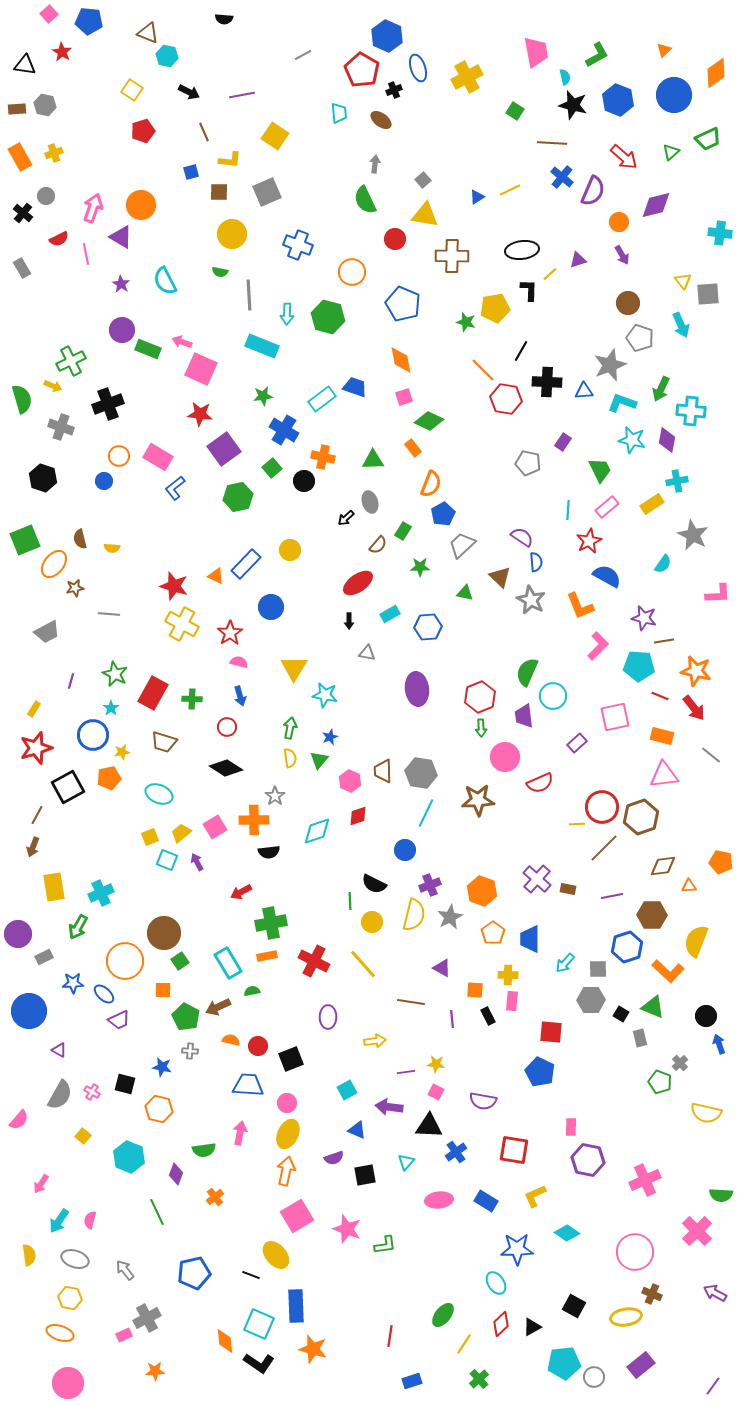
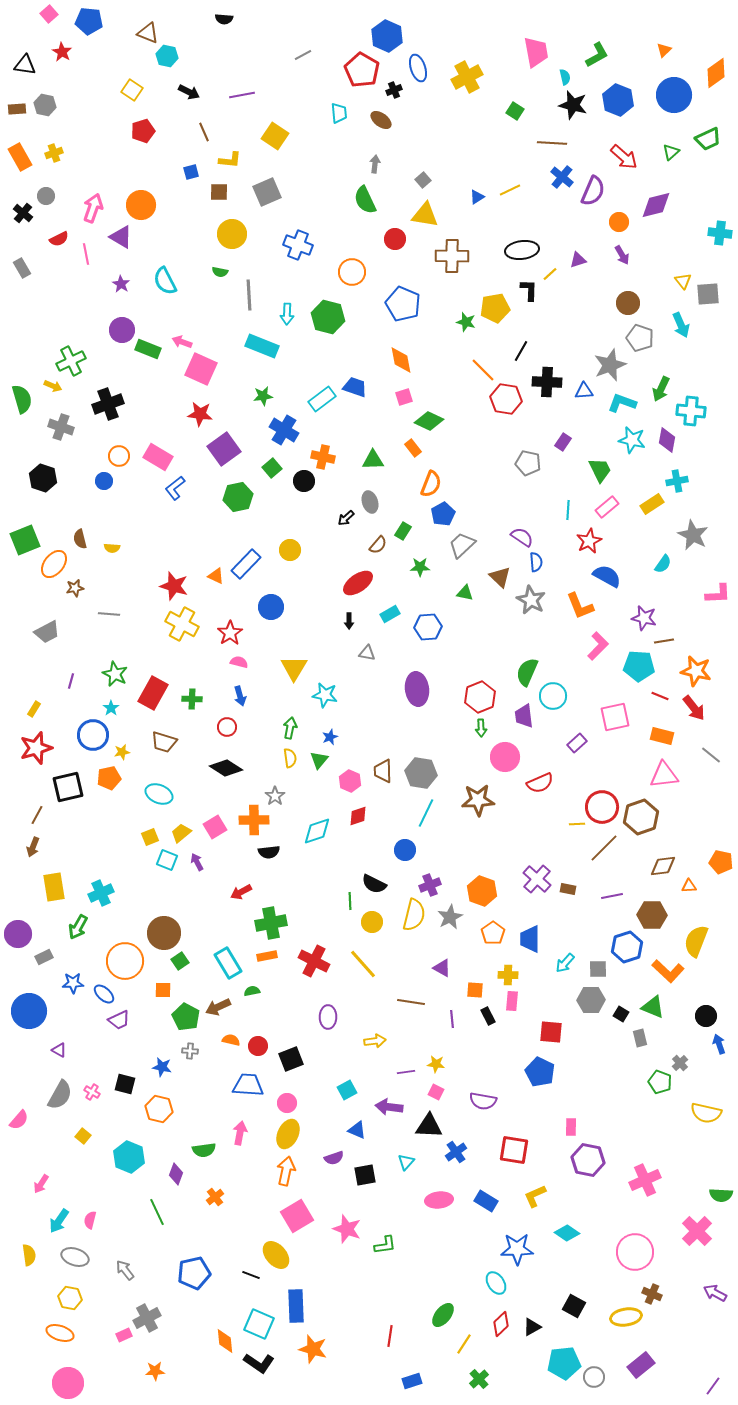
black square at (68, 787): rotated 16 degrees clockwise
gray ellipse at (75, 1259): moved 2 px up
